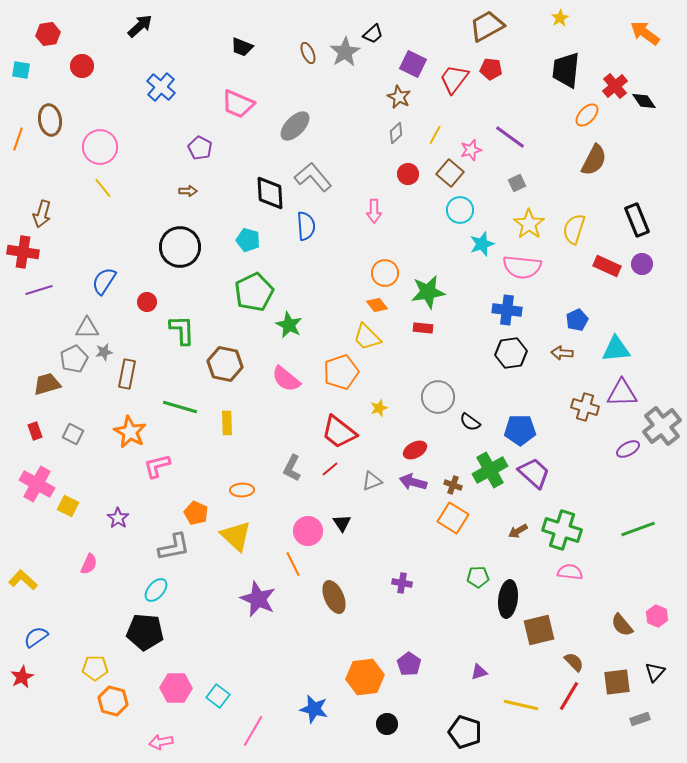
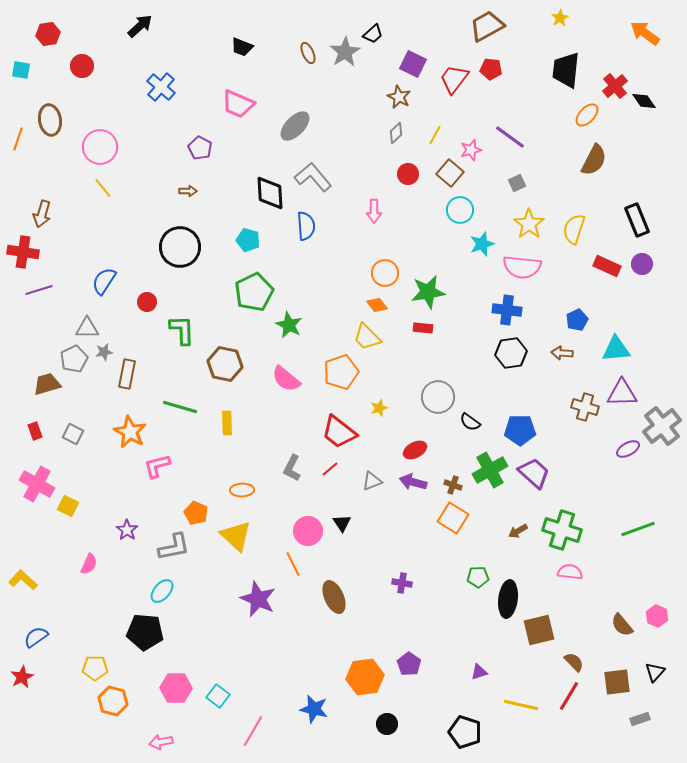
purple star at (118, 518): moved 9 px right, 12 px down
cyan ellipse at (156, 590): moved 6 px right, 1 px down
